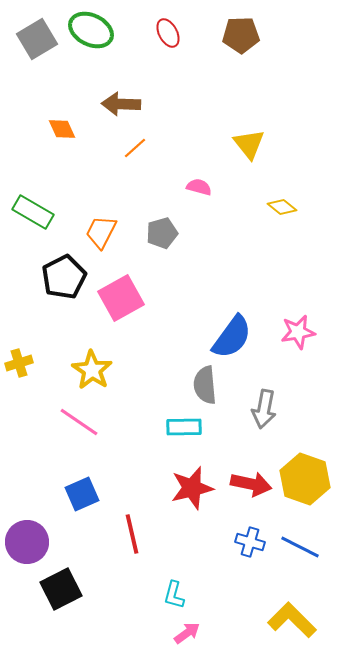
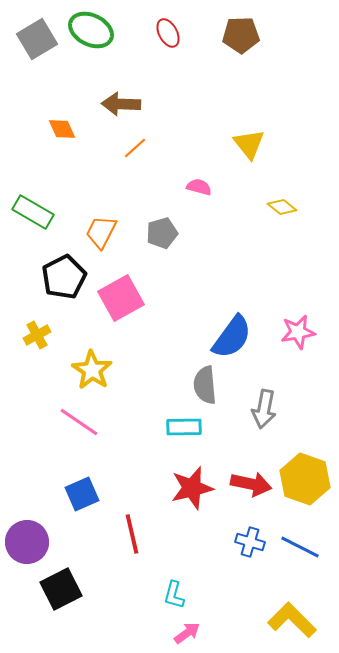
yellow cross: moved 18 px right, 28 px up; rotated 12 degrees counterclockwise
